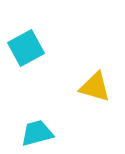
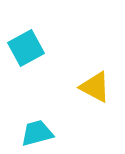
yellow triangle: rotated 12 degrees clockwise
